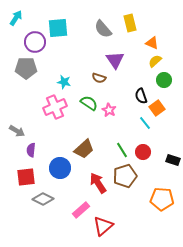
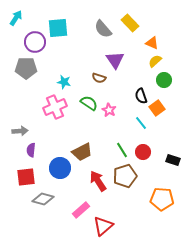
yellow rectangle: rotated 30 degrees counterclockwise
cyan line: moved 4 px left
gray arrow: moved 3 px right; rotated 35 degrees counterclockwise
brown trapezoid: moved 2 px left, 3 px down; rotated 15 degrees clockwise
red arrow: moved 2 px up
gray diamond: rotated 10 degrees counterclockwise
